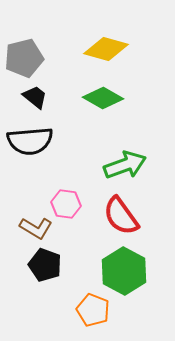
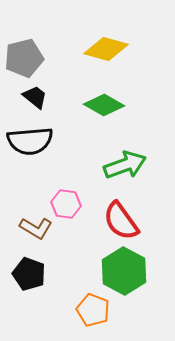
green diamond: moved 1 px right, 7 px down
red semicircle: moved 5 px down
black pentagon: moved 16 px left, 9 px down
